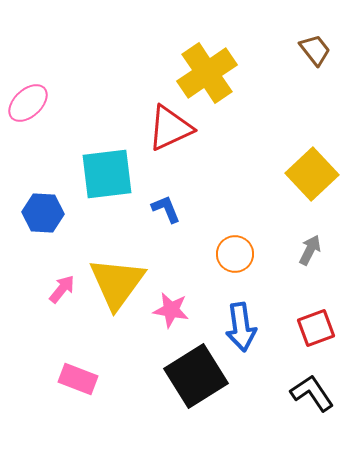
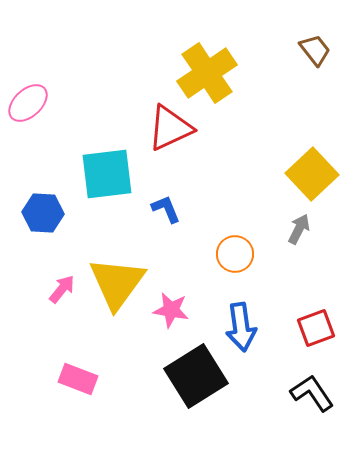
gray arrow: moved 11 px left, 21 px up
